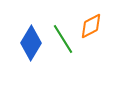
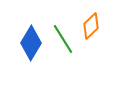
orange diamond: rotated 16 degrees counterclockwise
